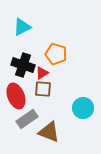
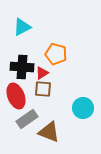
black cross: moved 1 px left, 2 px down; rotated 15 degrees counterclockwise
